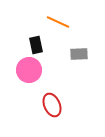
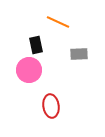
red ellipse: moved 1 px left, 1 px down; rotated 15 degrees clockwise
